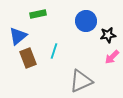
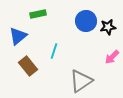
black star: moved 8 px up
brown rectangle: moved 8 px down; rotated 18 degrees counterclockwise
gray triangle: rotated 10 degrees counterclockwise
